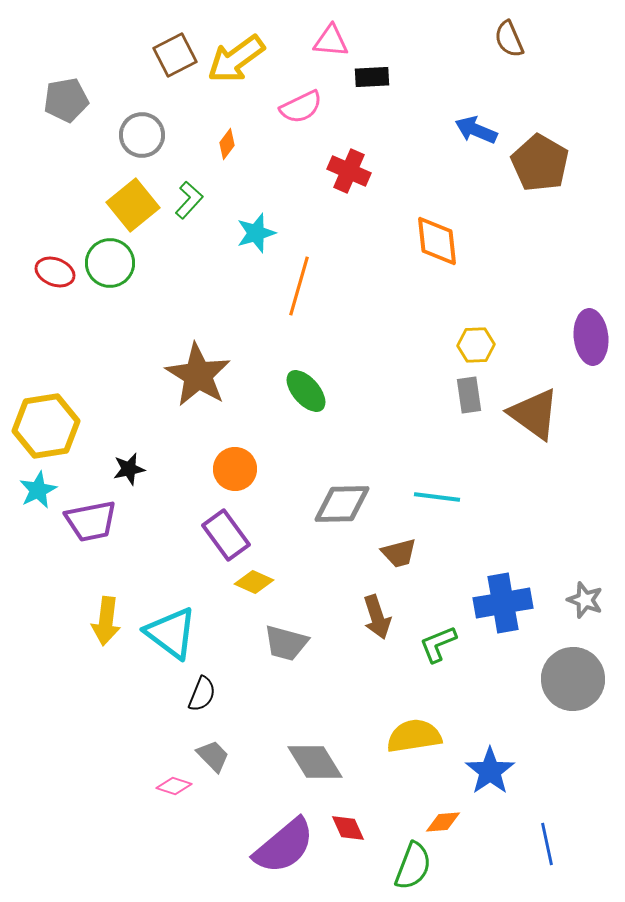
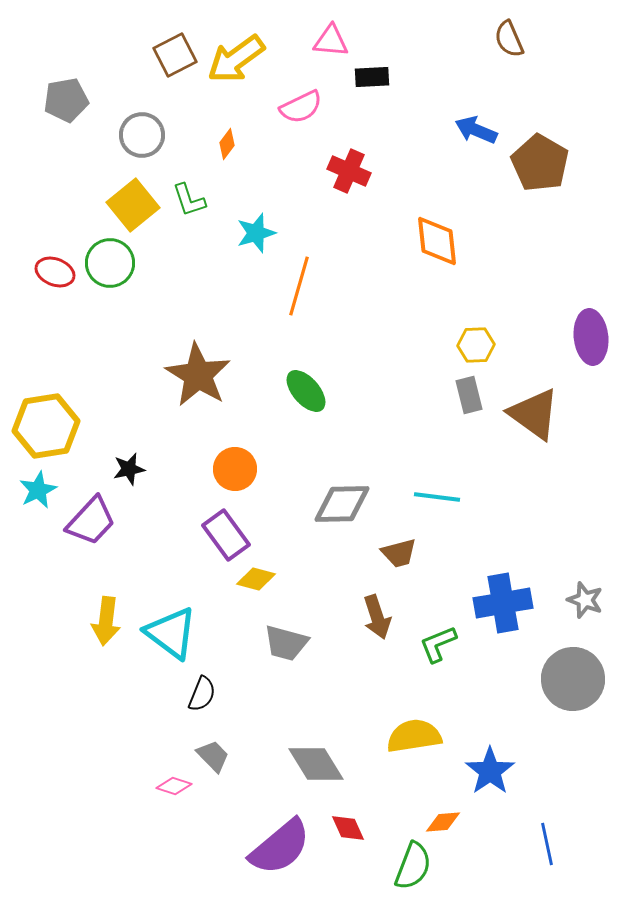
green L-shape at (189, 200): rotated 120 degrees clockwise
gray rectangle at (469, 395): rotated 6 degrees counterclockwise
purple trapezoid at (91, 521): rotated 36 degrees counterclockwise
yellow diamond at (254, 582): moved 2 px right, 3 px up; rotated 9 degrees counterclockwise
gray diamond at (315, 762): moved 1 px right, 2 px down
purple semicircle at (284, 846): moved 4 px left, 1 px down
